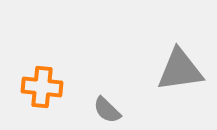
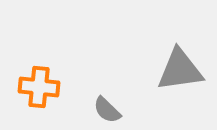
orange cross: moved 3 px left
